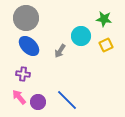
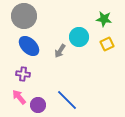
gray circle: moved 2 px left, 2 px up
cyan circle: moved 2 px left, 1 px down
yellow square: moved 1 px right, 1 px up
purple circle: moved 3 px down
